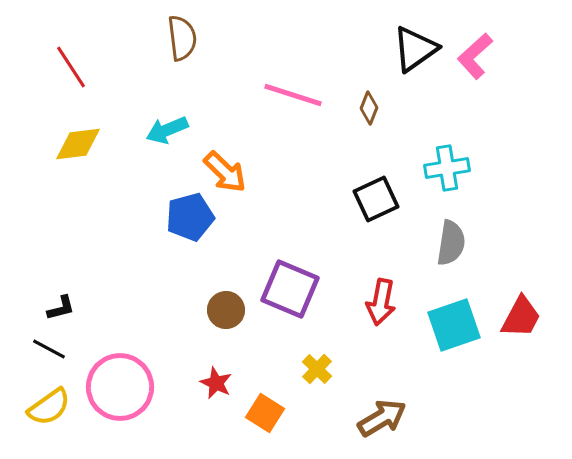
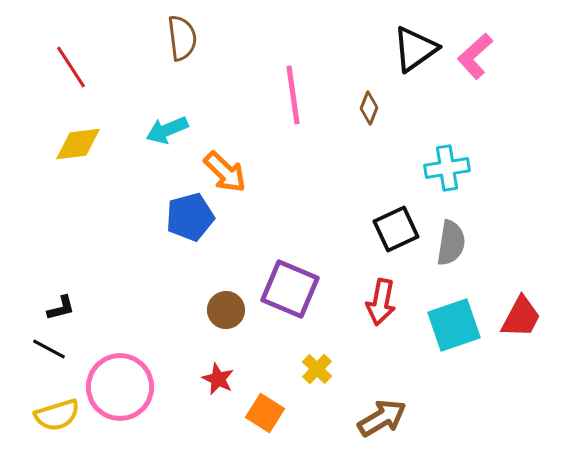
pink line: rotated 64 degrees clockwise
black square: moved 20 px right, 30 px down
red star: moved 2 px right, 4 px up
yellow semicircle: moved 8 px right, 8 px down; rotated 18 degrees clockwise
